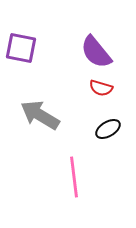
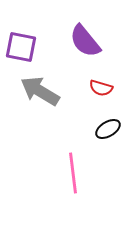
purple square: moved 1 px up
purple semicircle: moved 11 px left, 11 px up
gray arrow: moved 24 px up
pink line: moved 1 px left, 4 px up
